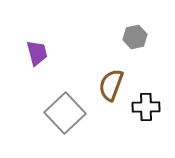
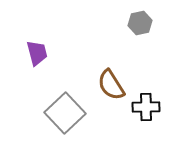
gray hexagon: moved 5 px right, 14 px up
brown semicircle: rotated 52 degrees counterclockwise
